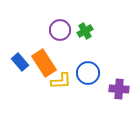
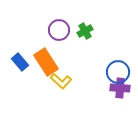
purple circle: moved 1 px left
orange rectangle: moved 2 px right, 1 px up
blue circle: moved 30 px right, 1 px up
yellow L-shape: rotated 45 degrees clockwise
purple cross: moved 1 px right, 1 px up
